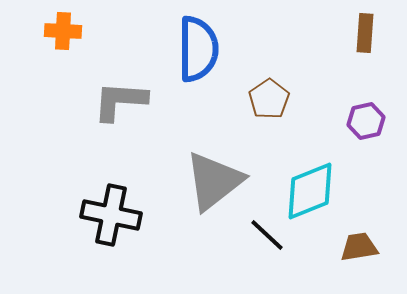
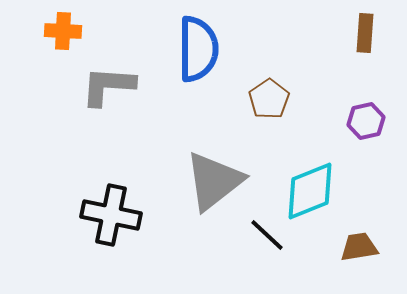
gray L-shape: moved 12 px left, 15 px up
